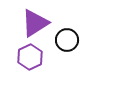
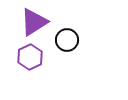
purple triangle: moved 1 px left, 1 px up
